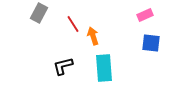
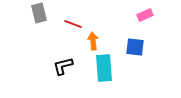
gray rectangle: rotated 42 degrees counterclockwise
red line: rotated 36 degrees counterclockwise
orange arrow: moved 5 px down; rotated 12 degrees clockwise
blue square: moved 16 px left, 4 px down
